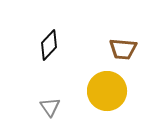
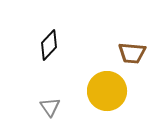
brown trapezoid: moved 9 px right, 4 px down
